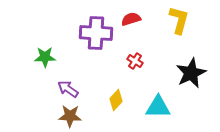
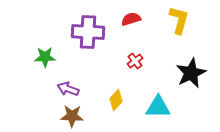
purple cross: moved 8 px left, 1 px up
red cross: rotated 21 degrees clockwise
purple arrow: rotated 15 degrees counterclockwise
brown star: moved 2 px right
